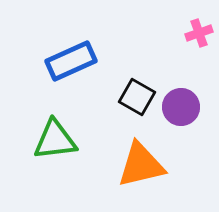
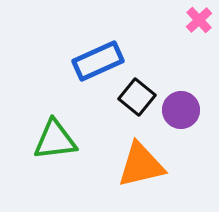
pink cross: moved 13 px up; rotated 24 degrees counterclockwise
blue rectangle: moved 27 px right
black square: rotated 9 degrees clockwise
purple circle: moved 3 px down
